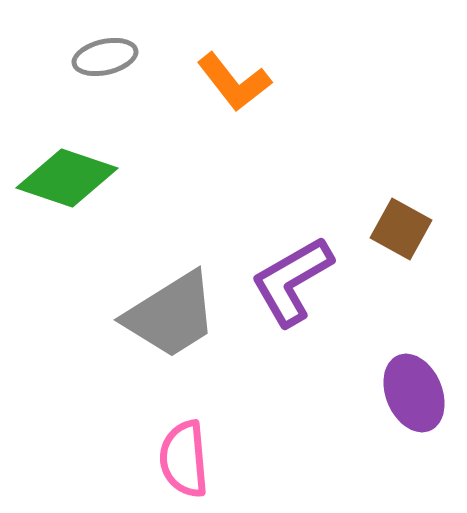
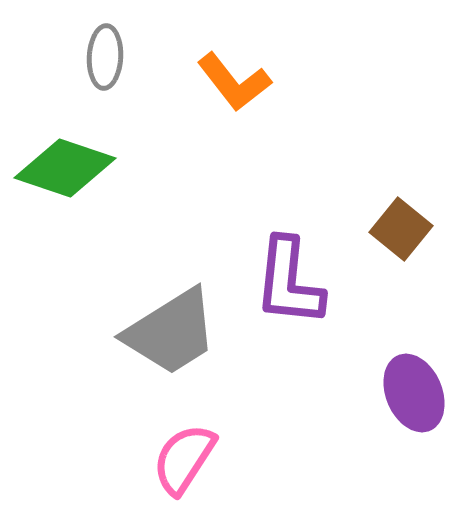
gray ellipse: rotated 74 degrees counterclockwise
green diamond: moved 2 px left, 10 px up
brown square: rotated 10 degrees clockwise
purple L-shape: moved 3 px left, 1 px down; rotated 54 degrees counterclockwise
gray trapezoid: moved 17 px down
pink semicircle: rotated 38 degrees clockwise
